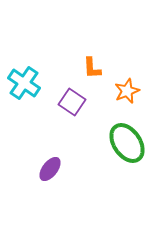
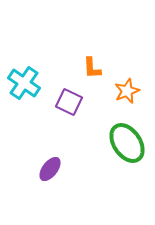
purple square: moved 3 px left; rotated 8 degrees counterclockwise
